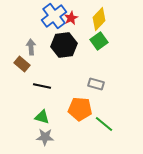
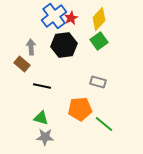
gray rectangle: moved 2 px right, 2 px up
orange pentagon: rotated 10 degrees counterclockwise
green triangle: moved 1 px left, 1 px down
